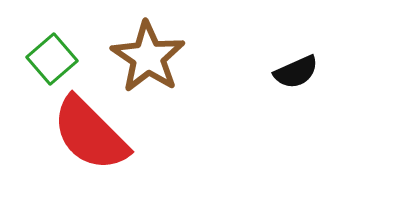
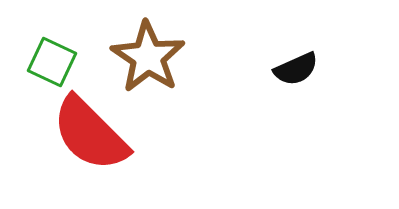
green square: moved 3 px down; rotated 24 degrees counterclockwise
black semicircle: moved 3 px up
